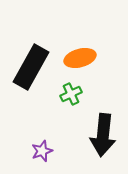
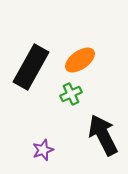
orange ellipse: moved 2 px down; rotated 20 degrees counterclockwise
black arrow: rotated 147 degrees clockwise
purple star: moved 1 px right, 1 px up
